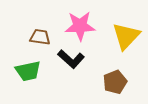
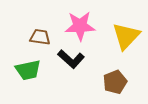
green trapezoid: moved 1 px up
